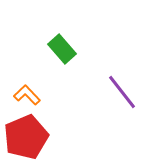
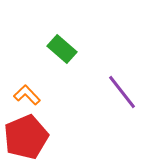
green rectangle: rotated 8 degrees counterclockwise
